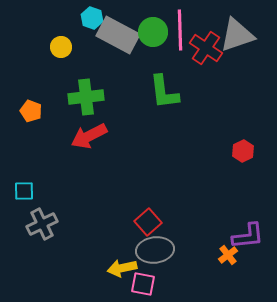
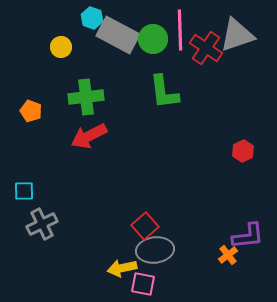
green circle: moved 7 px down
red square: moved 3 px left, 4 px down
